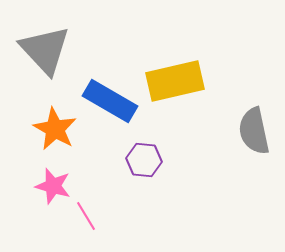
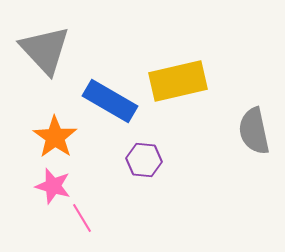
yellow rectangle: moved 3 px right
orange star: moved 8 px down; rotated 6 degrees clockwise
pink line: moved 4 px left, 2 px down
